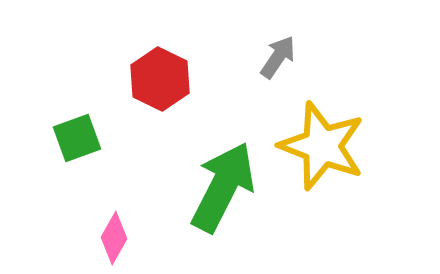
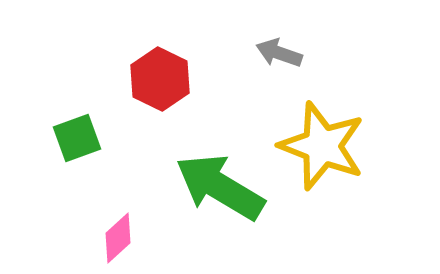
gray arrow: moved 1 px right, 4 px up; rotated 105 degrees counterclockwise
green arrow: moved 3 px left; rotated 86 degrees counterclockwise
pink diamond: moved 4 px right; rotated 18 degrees clockwise
